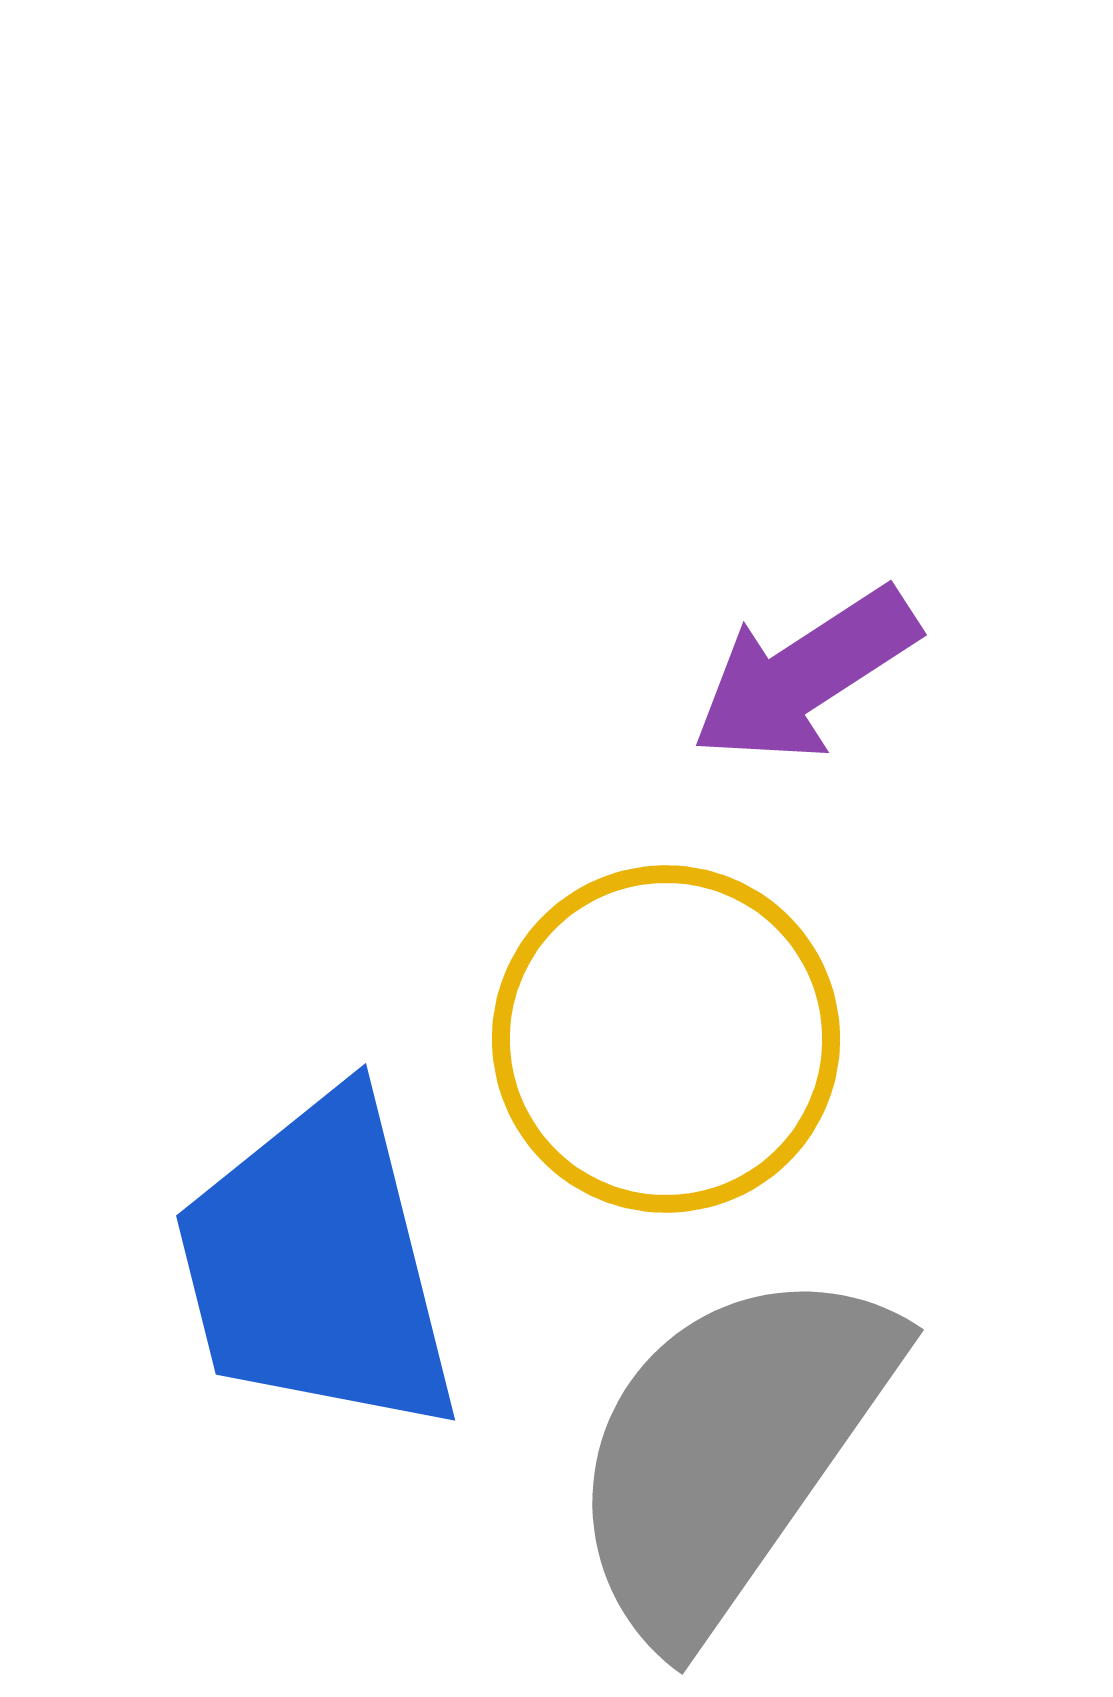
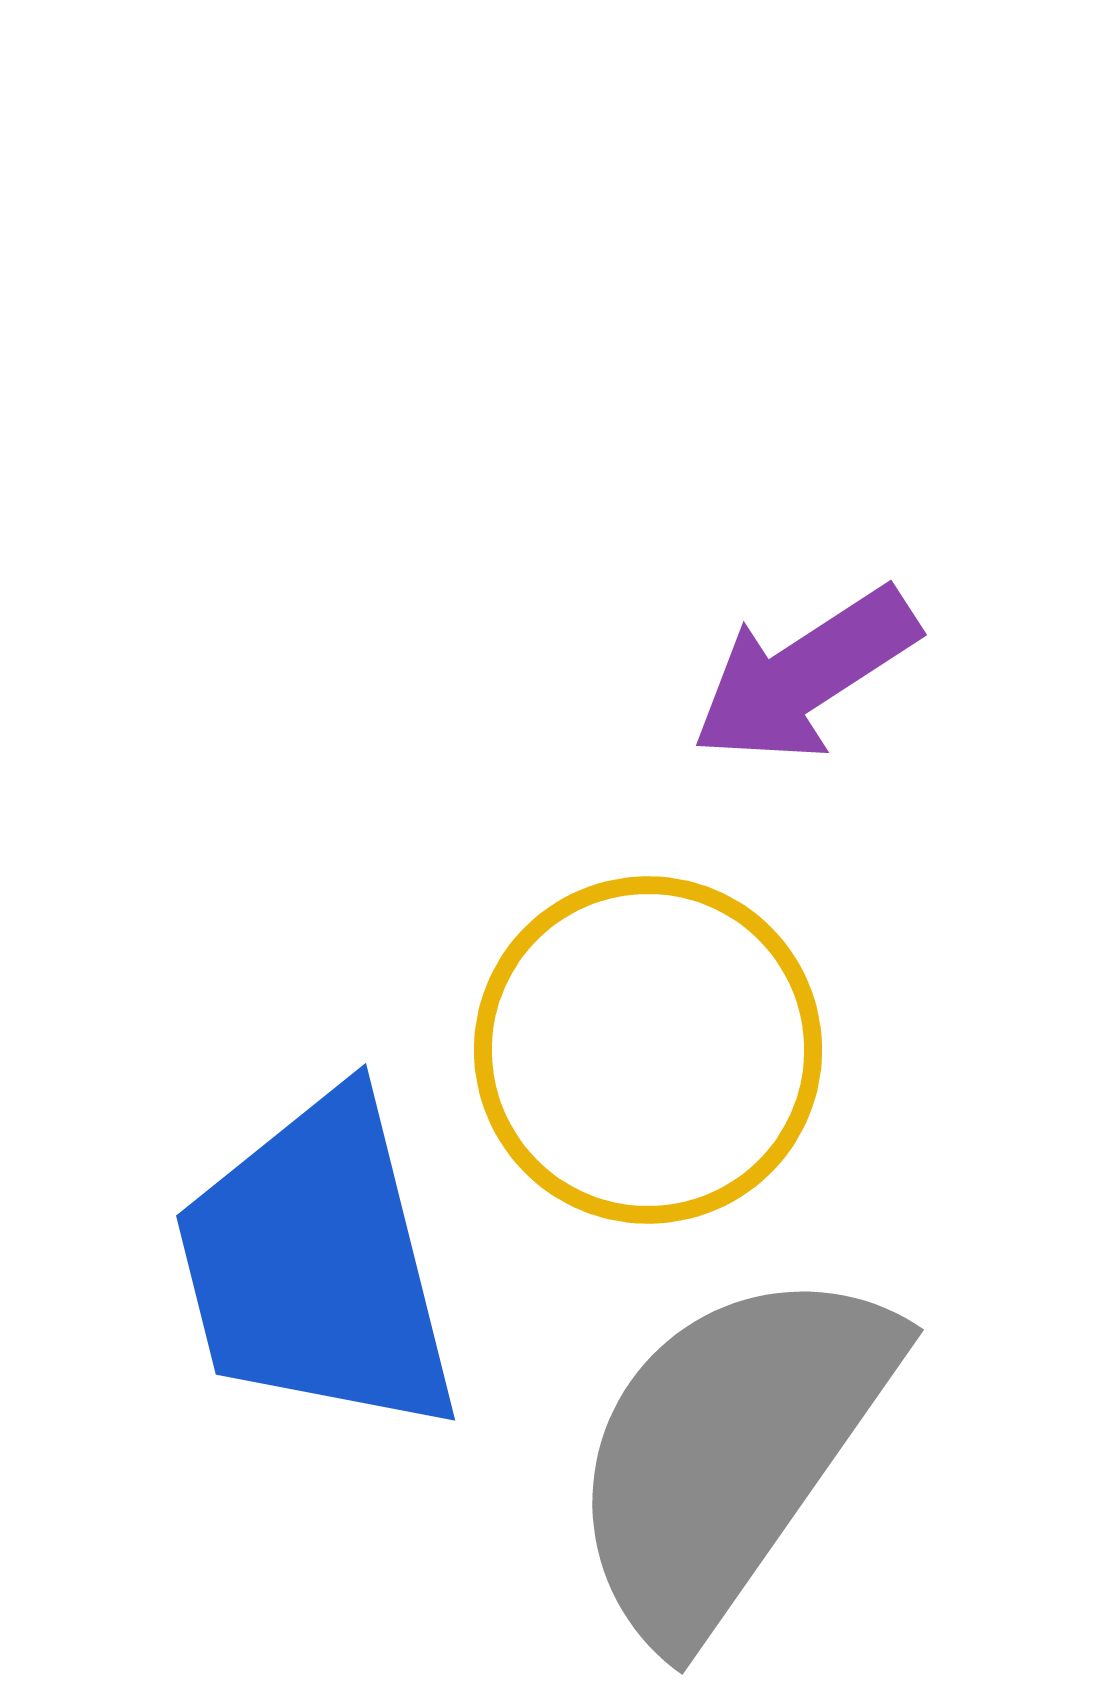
yellow circle: moved 18 px left, 11 px down
